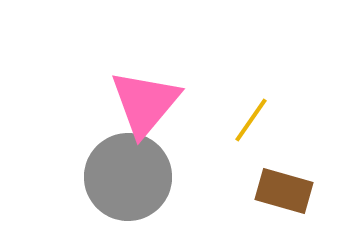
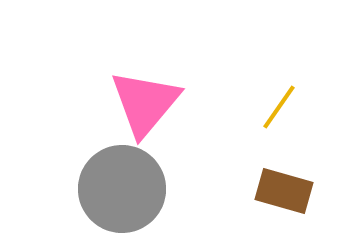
yellow line: moved 28 px right, 13 px up
gray circle: moved 6 px left, 12 px down
